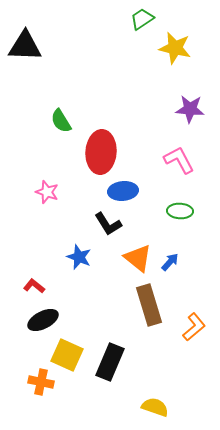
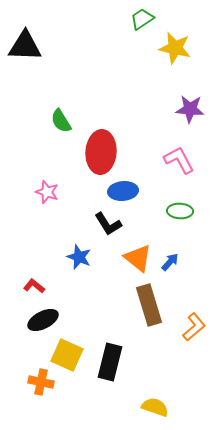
black rectangle: rotated 9 degrees counterclockwise
